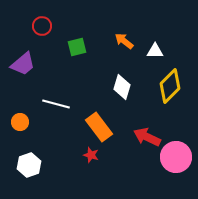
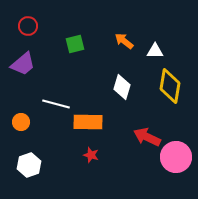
red circle: moved 14 px left
green square: moved 2 px left, 3 px up
yellow diamond: rotated 36 degrees counterclockwise
orange circle: moved 1 px right
orange rectangle: moved 11 px left, 5 px up; rotated 52 degrees counterclockwise
